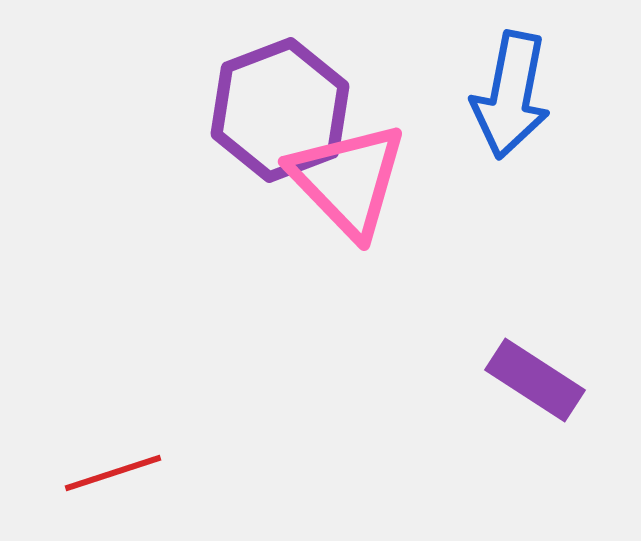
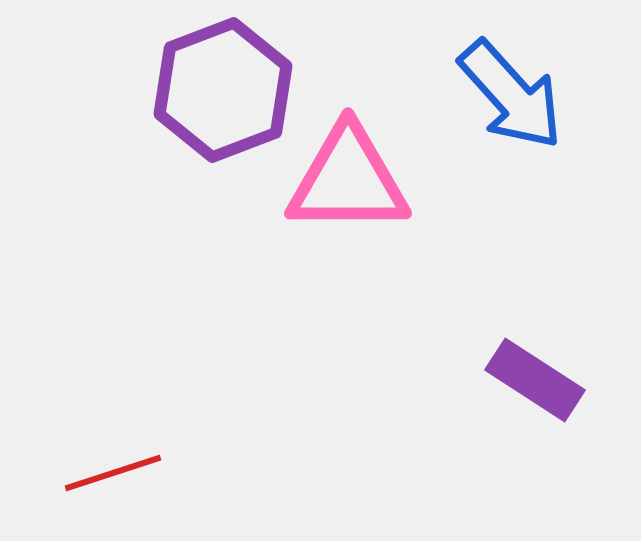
blue arrow: rotated 53 degrees counterclockwise
purple hexagon: moved 57 px left, 20 px up
pink triangle: rotated 46 degrees counterclockwise
